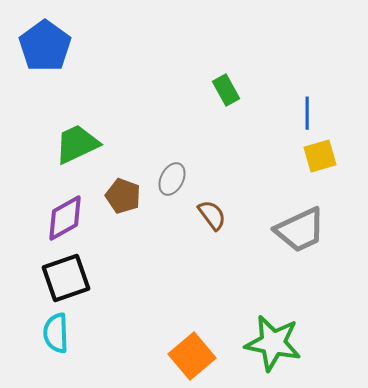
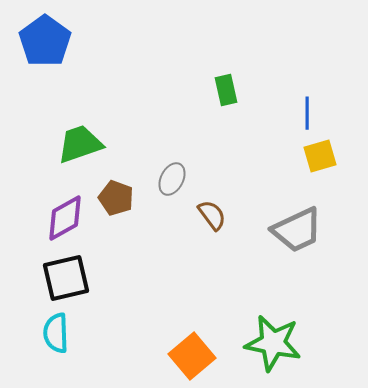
blue pentagon: moved 5 px up
green rectangle: rotated 16 degrees clockwise
green trapezoid: moved 3 px right; rotated 6 degrees clockwise
brown pentagon: moved 7 px left, 2 px down
gray trapezoid: moved 3 px left
black square: rotated 6 degrees clockwise
